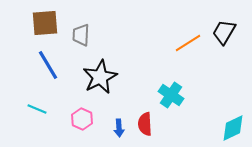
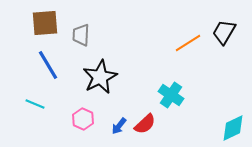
cyan line: moved 2 px left, 5 px up
pink hexagon: moved 1 px right
red semicircle: rotated 130 degrees counterclockwise
blue arrow: moved 2 px up; rotated 42 degrees clockwise
